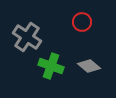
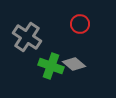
red circle: moved 2 px left, 2 px down
gray diamond: moved 15 px left, 2 px up
